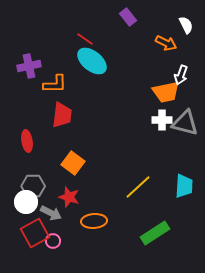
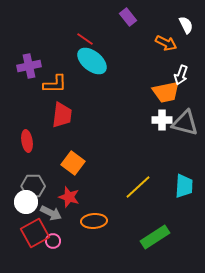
green rectangle: moved 4 px down
